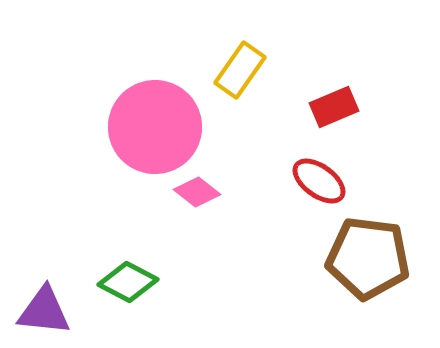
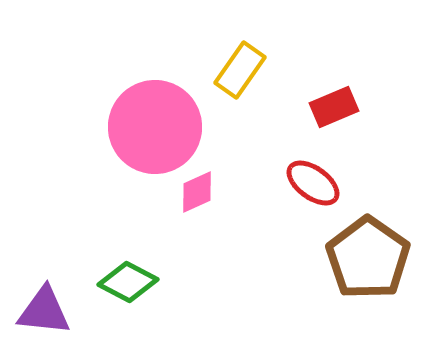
red ellipse: moved 6 px left, 2 px down
pink diamond: rotated 63 degrees counterclockwise
brown pentagon: rotated 28 degrees clockwise
